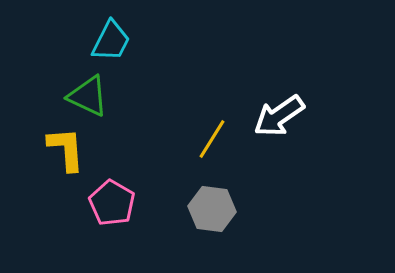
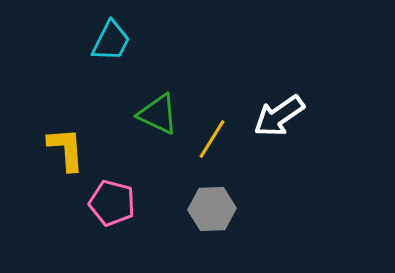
green triangle: moved 70 px right, 18 px down
pink pentagon: rotated 15 degrees counterclockwise
gray hexagon: rotated 9 degrees counterclockwise
